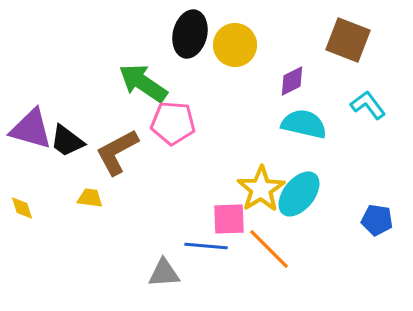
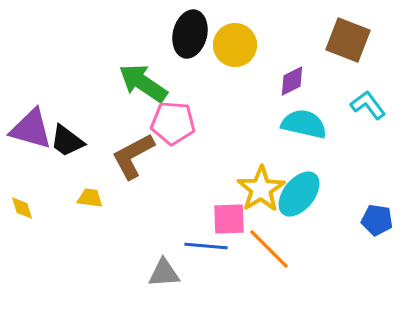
brown L-shape: moved 16 px right, 4 px down
